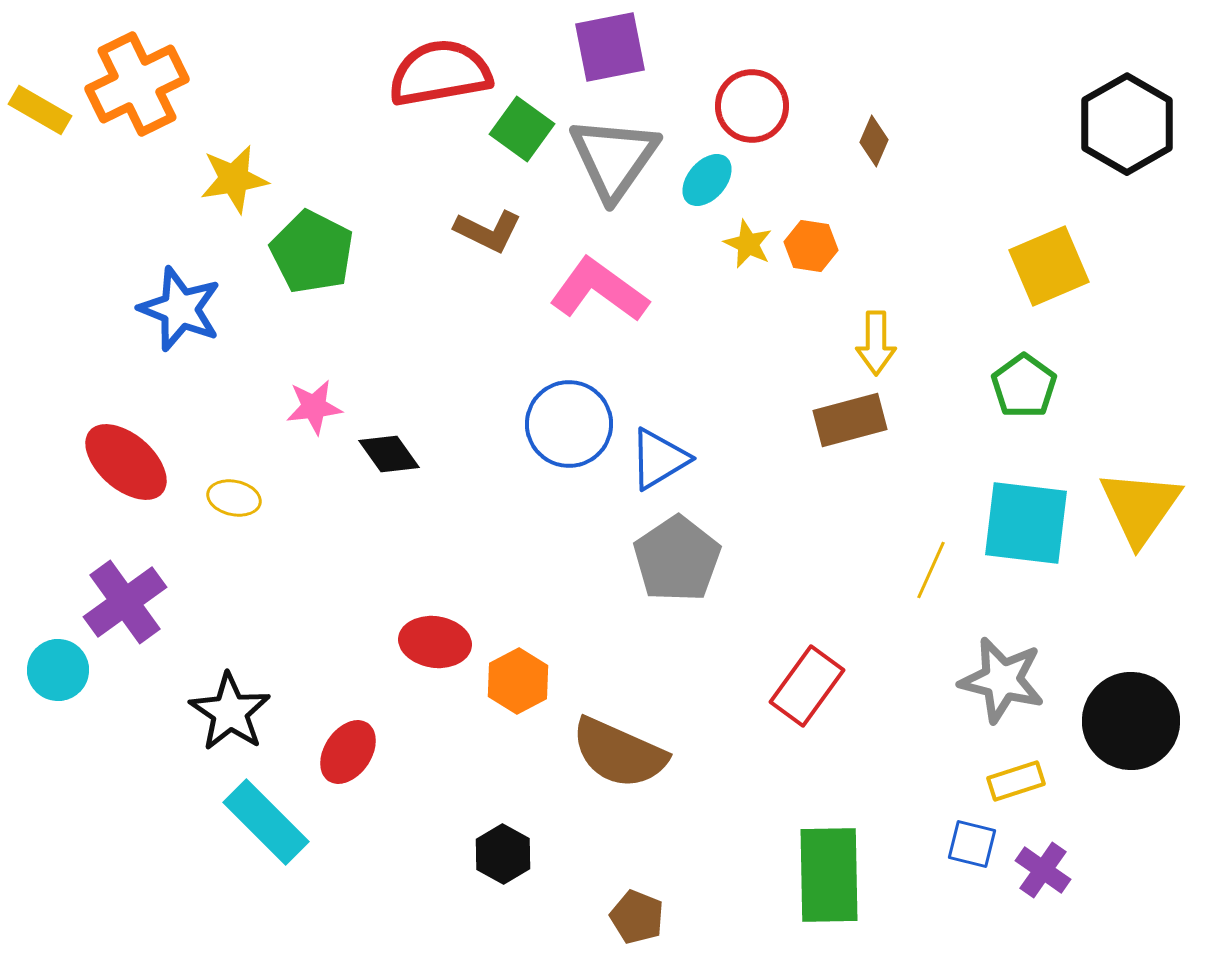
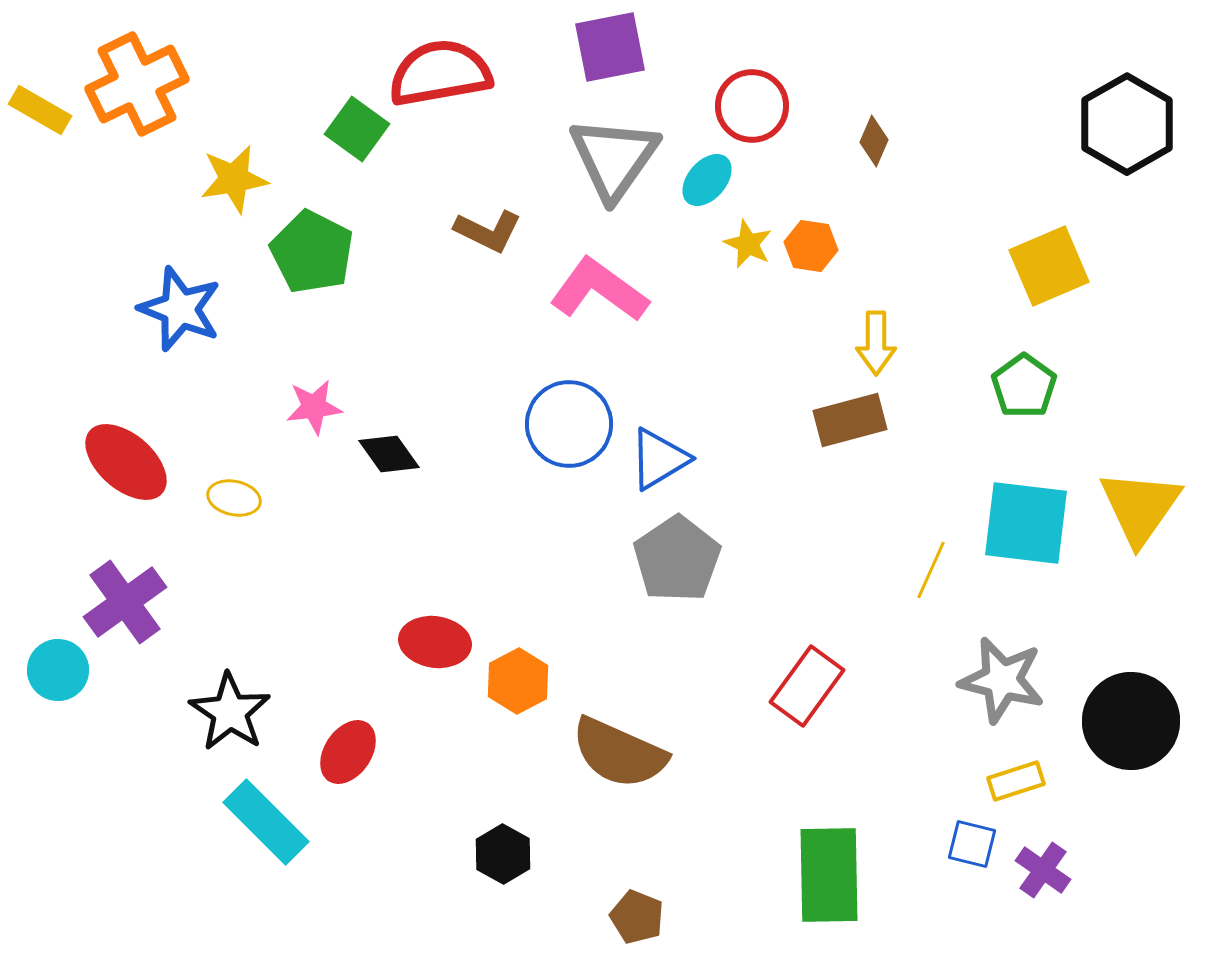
green square at (522, 129): moved 165 px left
